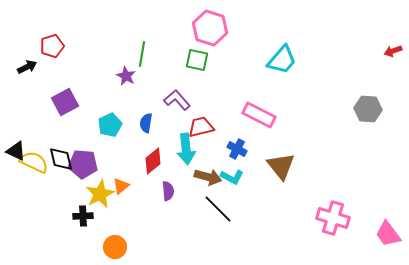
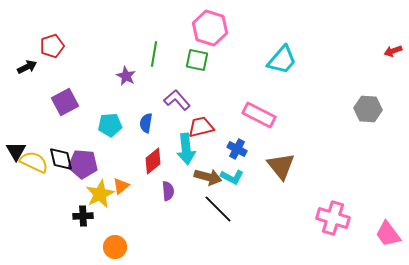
green line: moved 12 px right
cyan pentagon: rotated 20 degrees clockwise
black triangle: rotated 35 degrees clockwise
